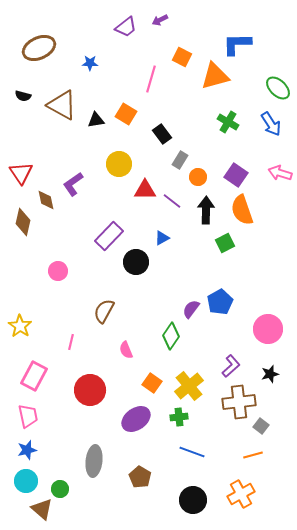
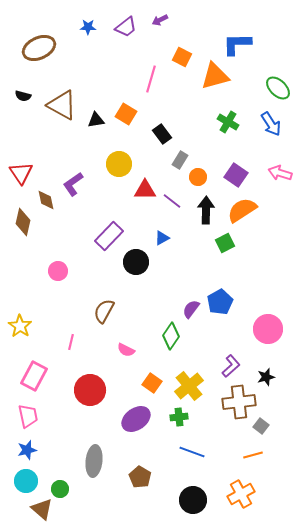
blue star at (90, 63): moved 2 px left, 36 px up
orange semicircle at (242, 210): rotated 76 degrees clockwise
pink semicircle at (126, 350): rotated 42 degrees counterclockwise
black star at (270, 374): moved 4 px left, 3 px down
